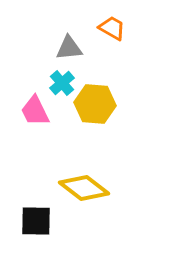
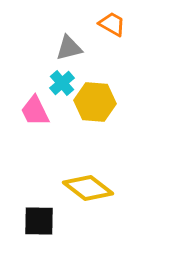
orange trapezoid: moved 4 px up
gray triangle: rotated 8 degrees counterclockwise
yellow hexagon: moved 2 px up
yellow diamond: moved 4 px right
black square: moved 3 px right
